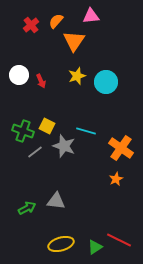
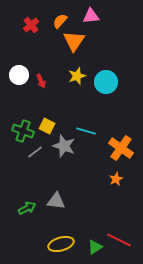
orange semicircle: moved 4 px right
